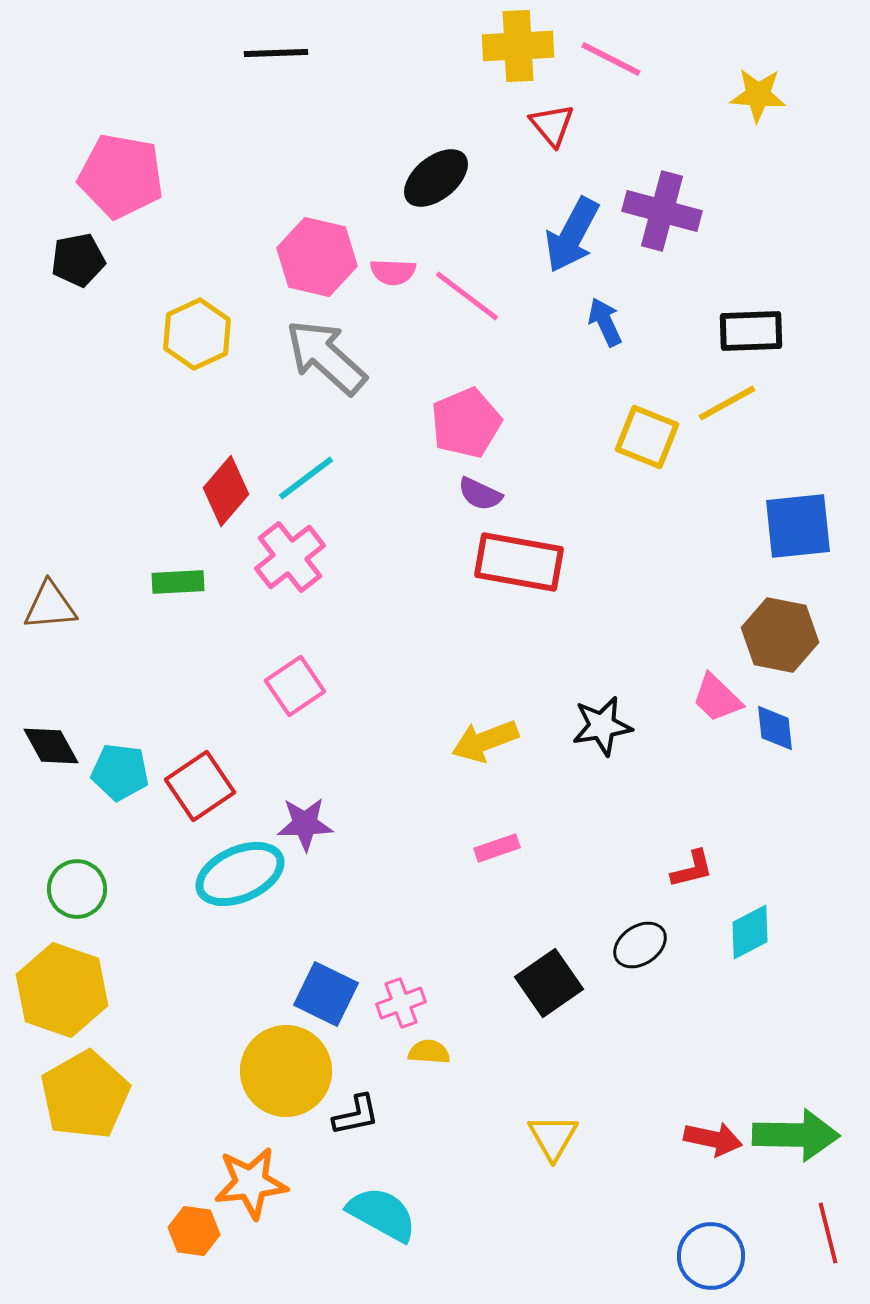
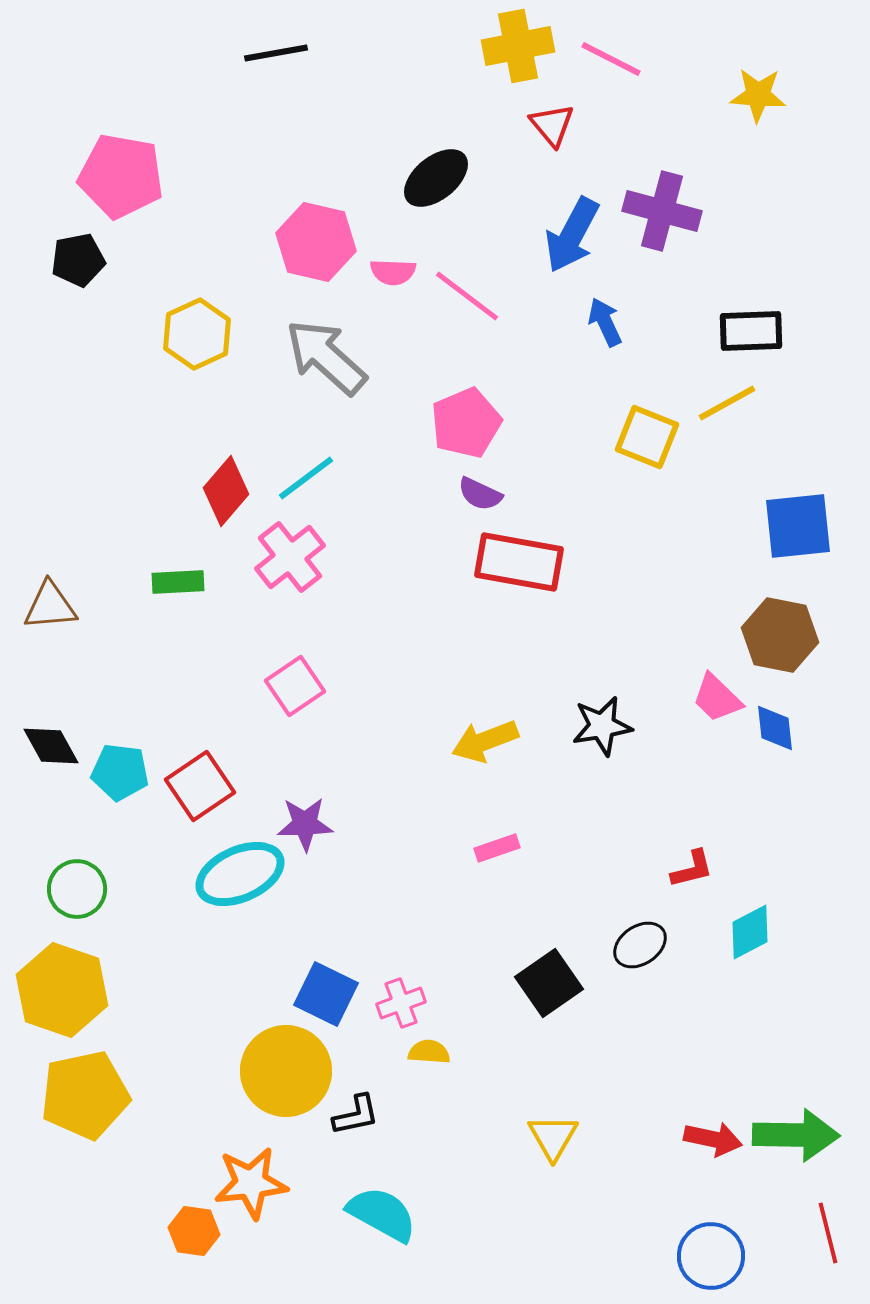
yellow cross at (518, 46): rotated 8 degrees counterclockwise
black line at (276, 53): rotated 8 degrees counterclockwise
pink hexagon at (317, 257): moved 1 px left, 15 px up
yellow pentagon at (85, 1095): rotated 18 degrees clockwise
